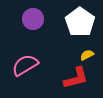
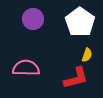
yellow semicircle: rotated 136 degrees clockwise
pink semicircle: moved 1 px right, 3 px down; rotated 32 degrees clockwise
